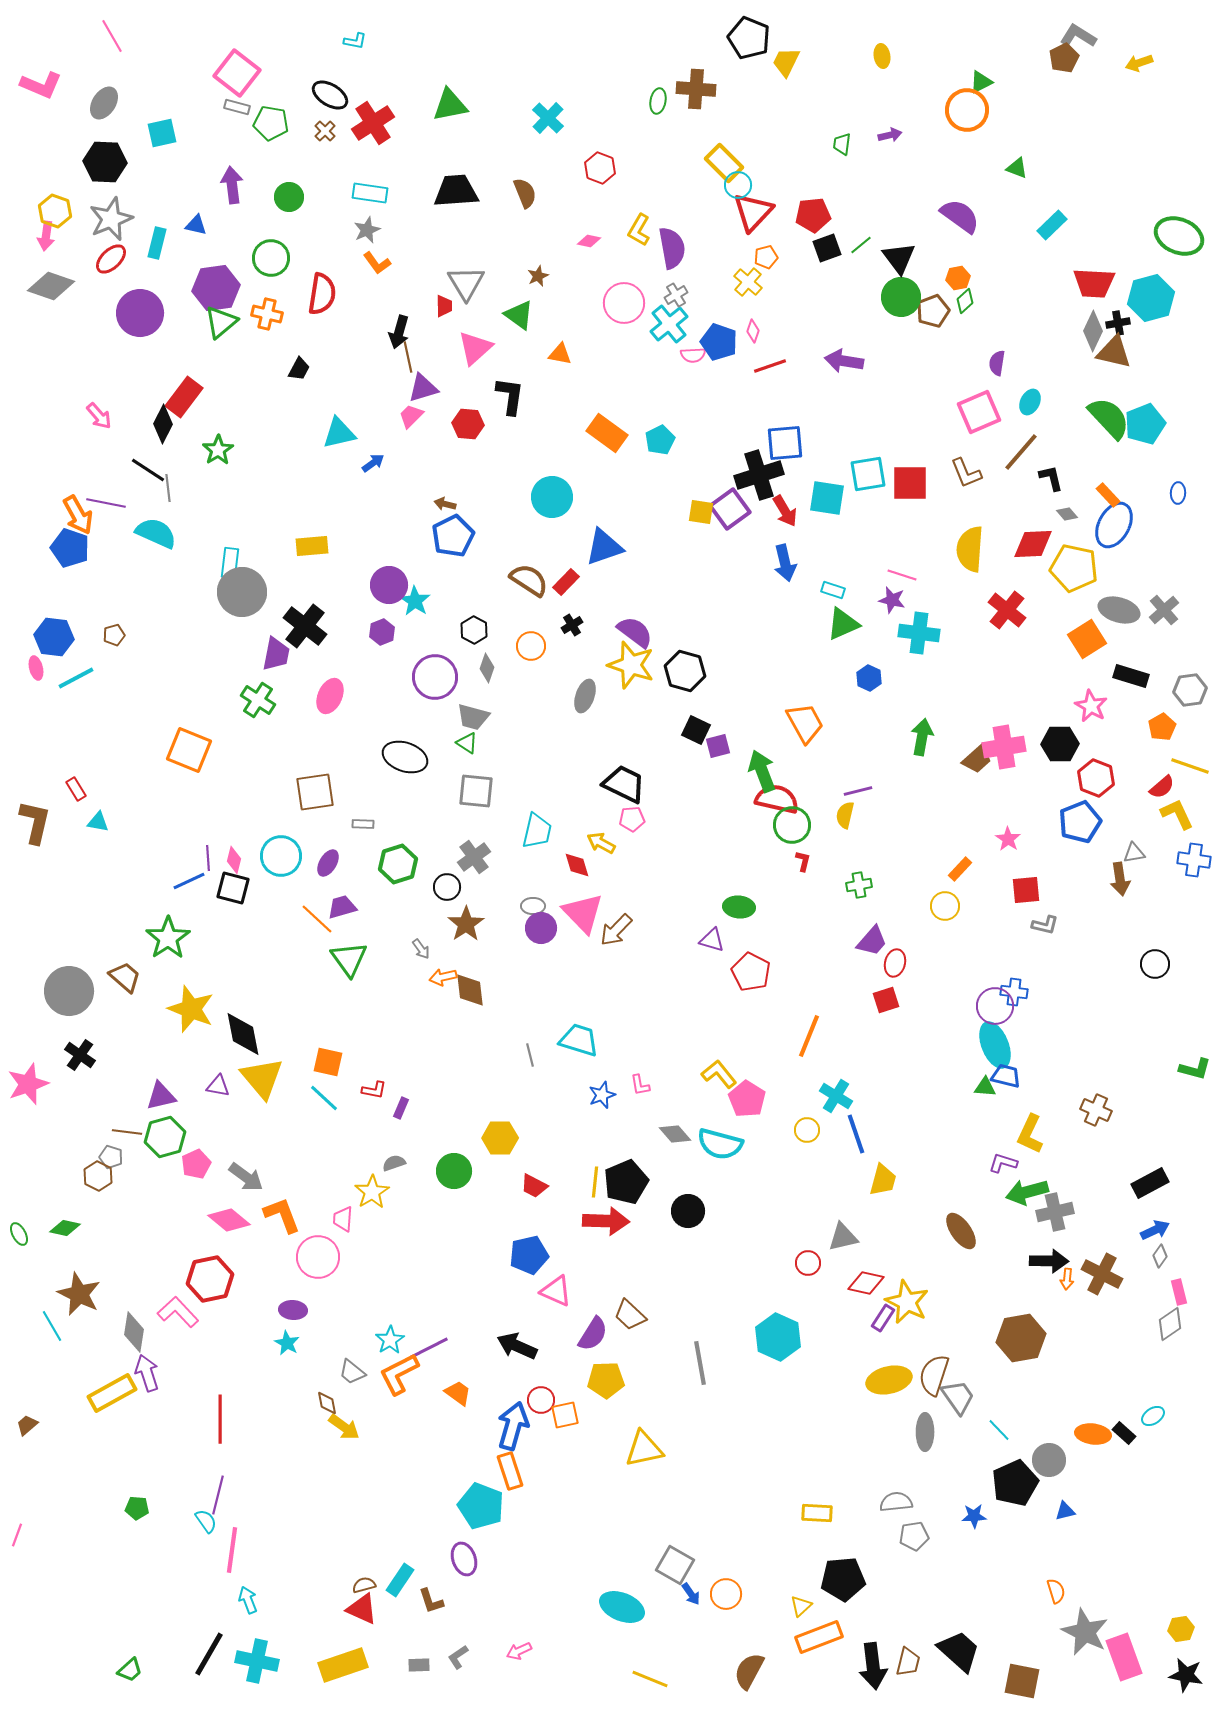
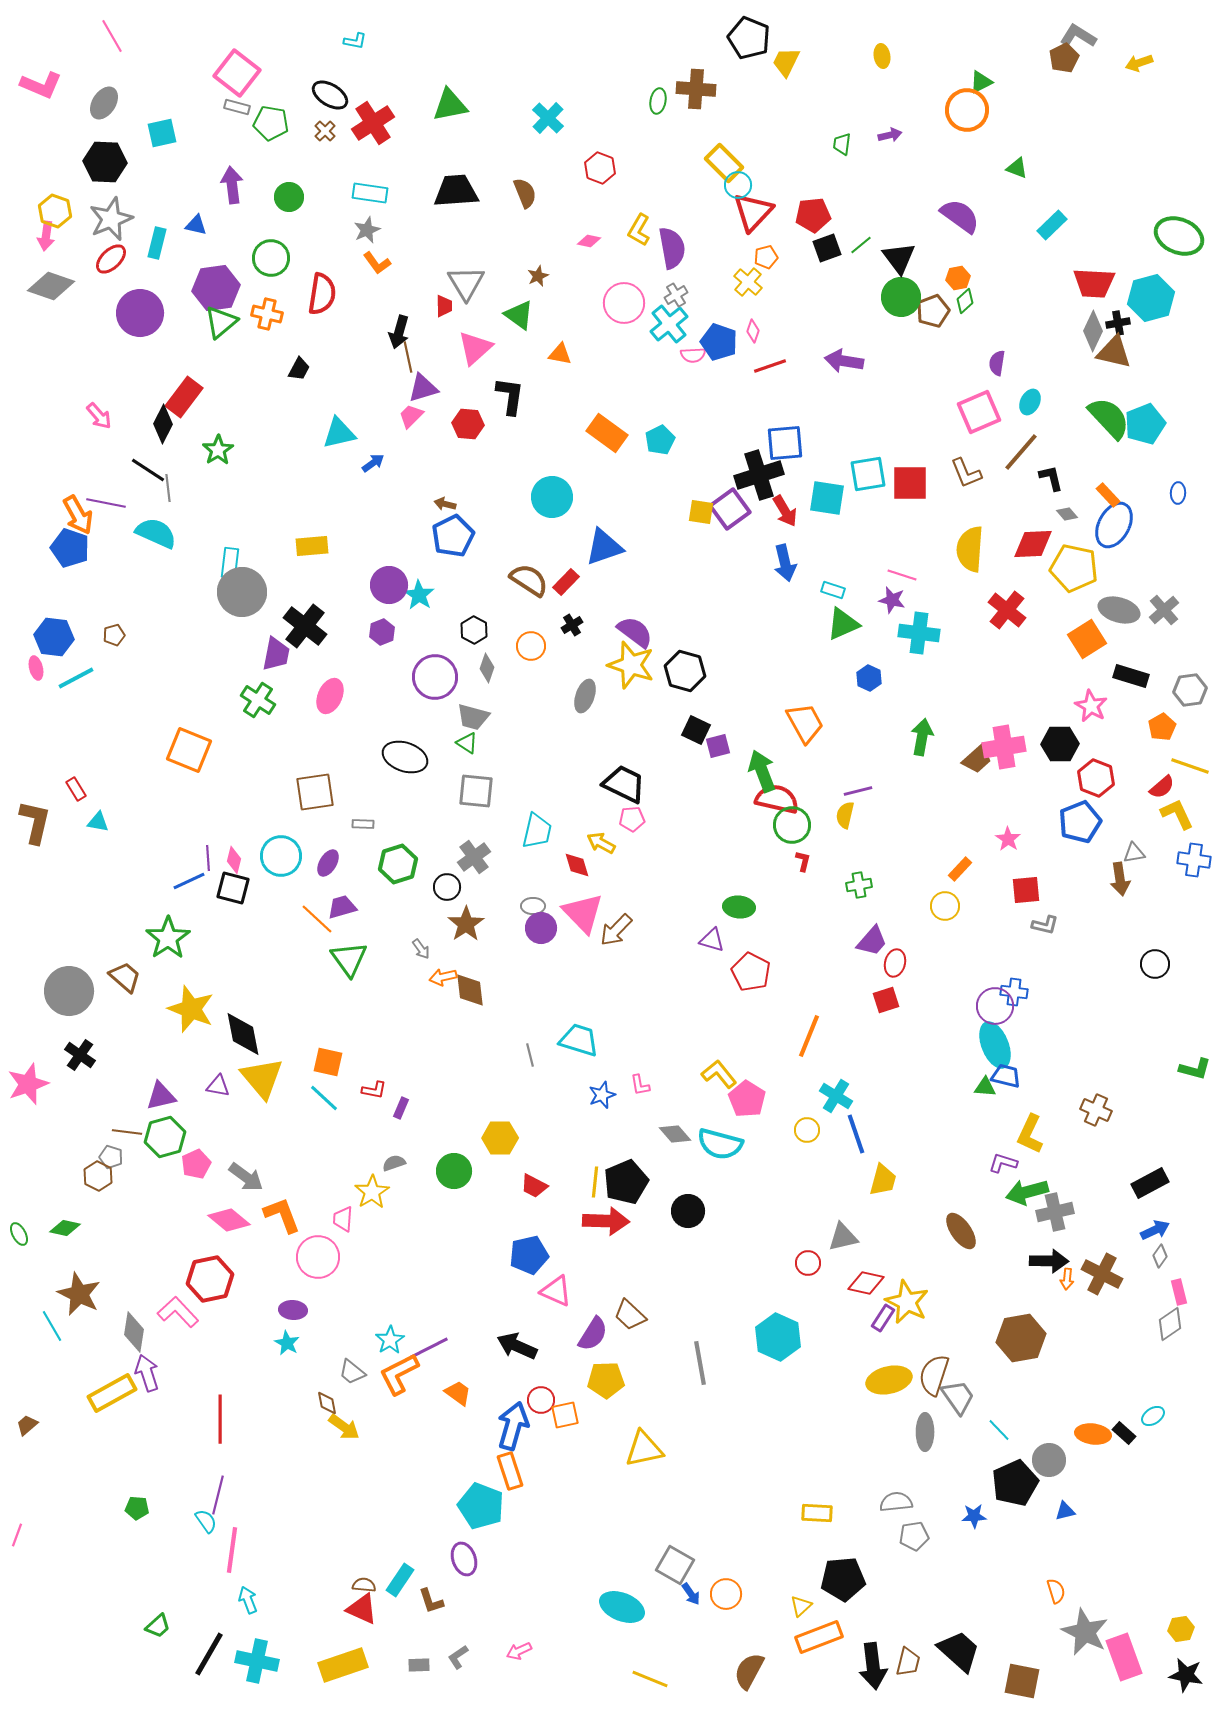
cyan star at (415, 601): moved 4 px right, 6 px up
brown semicircle at (364, 1585): rotated 20 degrees clockwise
green trapezoid at (130, 1670): moved 28 px right, 44 px up
